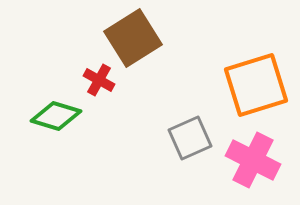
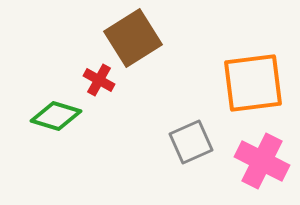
orange square: moved 3 px left, 2 px up; rotated 10 degrees clockwise
gray square: moved 1 px right, 4 px down
pink cross: moved 9 px right, 1 px down
